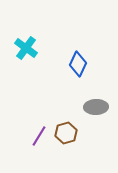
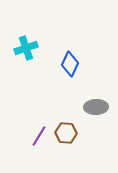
cyan cross: rotated 35 degrees clockwise
blue diamond: moved 8 px left
brown hexagon: rotated 20 degrees clockwise
